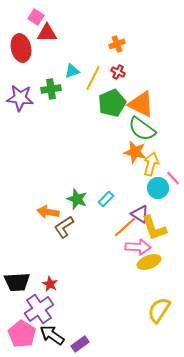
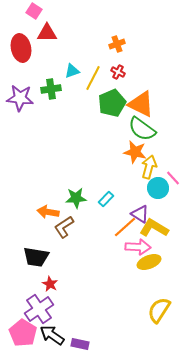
pink square: moved 2 px left, 6 px up
yellow arrow: moved 2 px left, 3 px down
green star: moved 1 px left, 1 px up; rotated 25 degrees counterclockwise
yellow L-shape: rotated 140 degrees clockwise
black trapezoid: moved 19 px right, 25 px up; rotated 12 degrees clockwise
pink pentagon: moved 1 px right, 1 px up
purple rectangle: rotated 48 degrees clockwise
